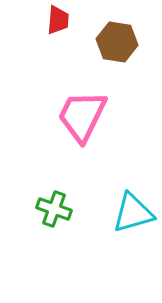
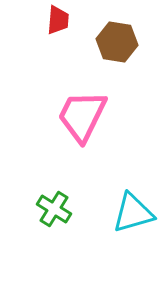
green cross: rotated 12 degrees clockwise
